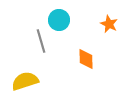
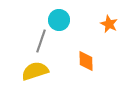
gray line: rotated 35 degrees clockwise
orange diamond: moved 2 px down
yellow semicircle: moved 10 px right, 10 px up
